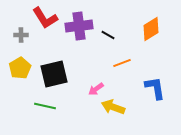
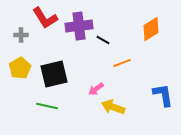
black line: moved 5 px left, 5 px down
blue L-shape: moved 8 px right, 7 px down
green line: moved 2 px right
